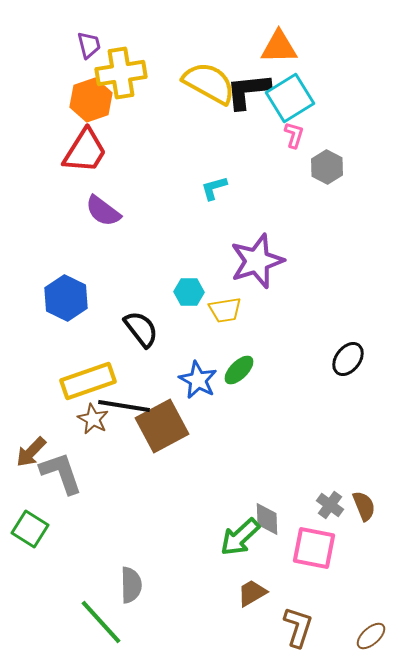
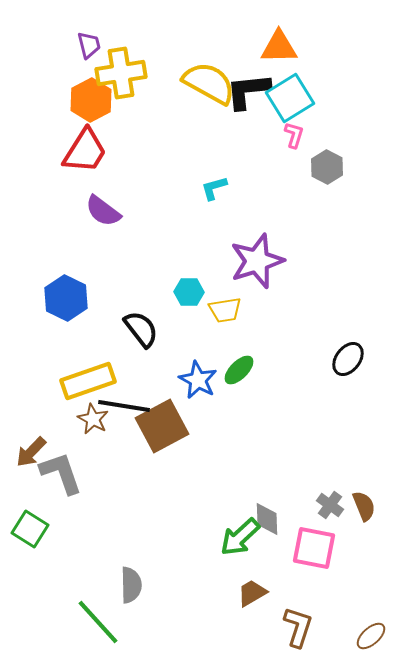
orange hexagon: rotated 9 degrees counterclockwise
green line: moved 3 px left
